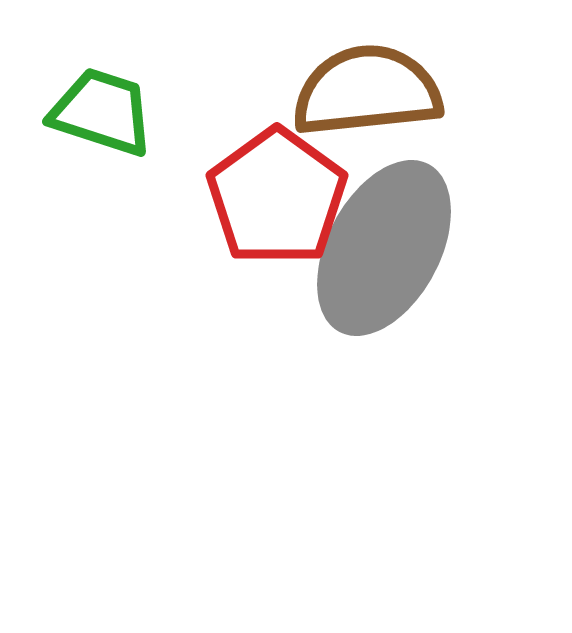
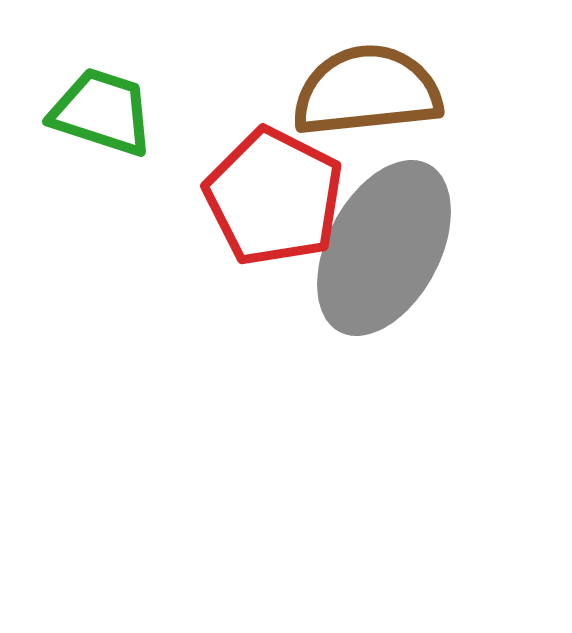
red pentagon: moved 3 px left; rotated 9 degrees counterclockwise
